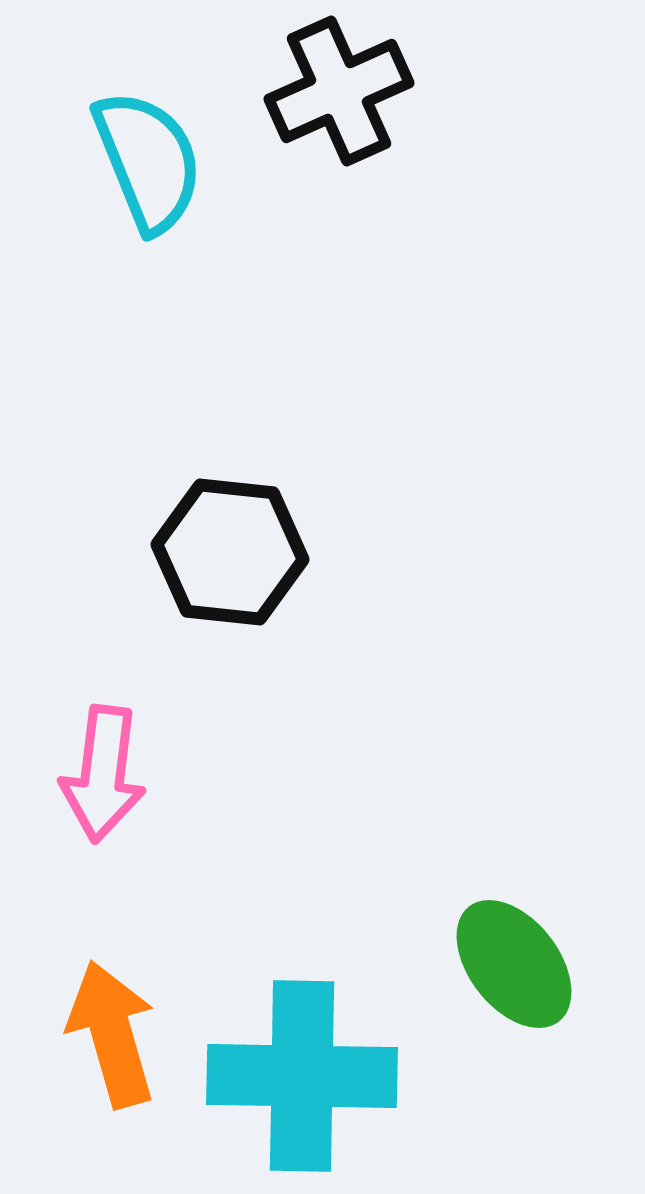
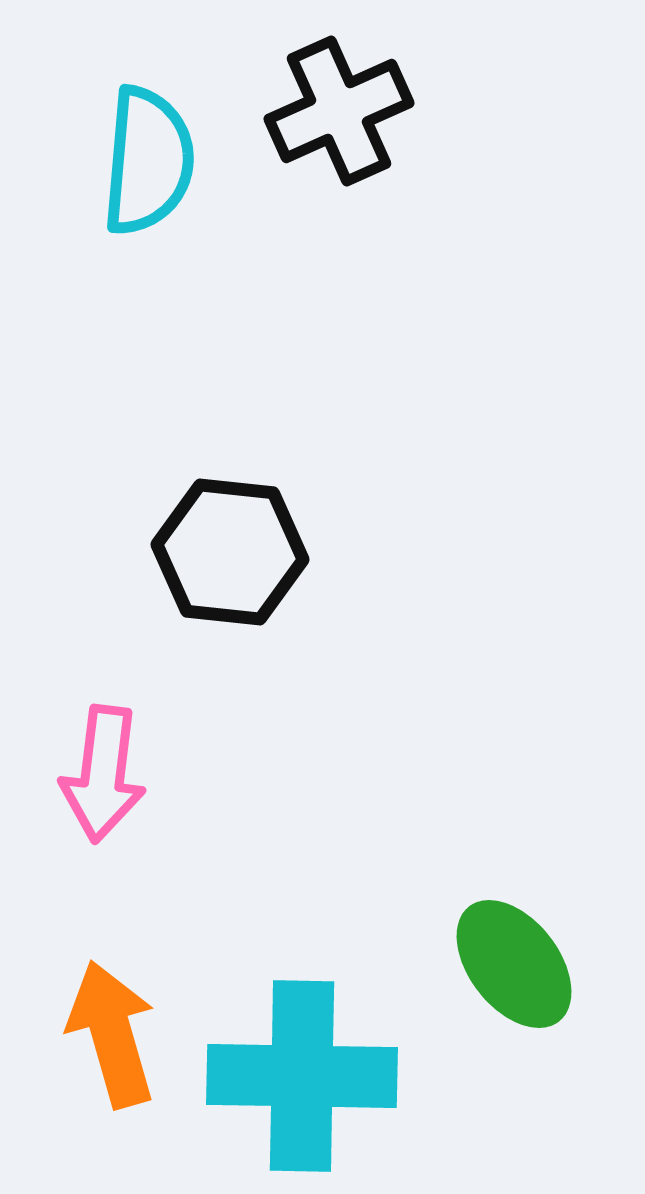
black cross: moved 20 px down
cyan semicircle: rotated 27 degrees clockwise
